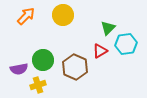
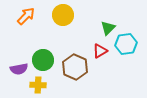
yellow cross: rotated 21 degrees clockwise
